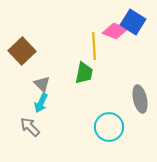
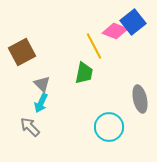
blue square: rotated 20 degrees clockwise
yellow line: rotated 24 degrees counterclockwise
brown square: moved 1 px down; rotated 16 degrees clockwise
